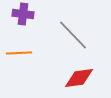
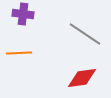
gray line: moved 12 px right, 1 px up; rotated 12 degrees counterclockwise
red diamond: moved 3 px right
